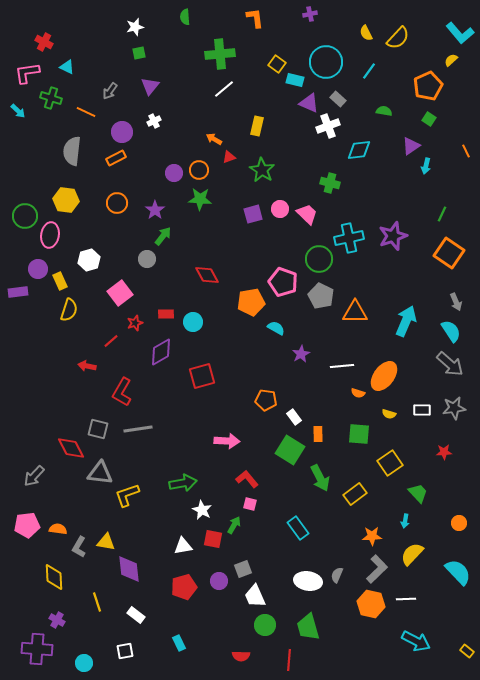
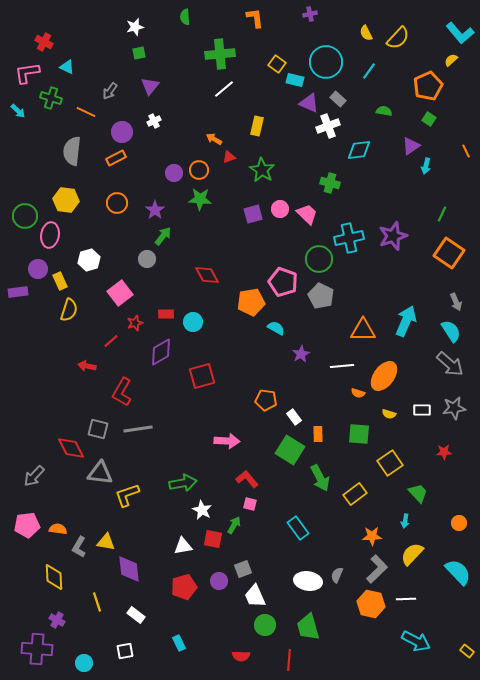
orange triangle at (355, 312): moved 8 px right, 18 px down
